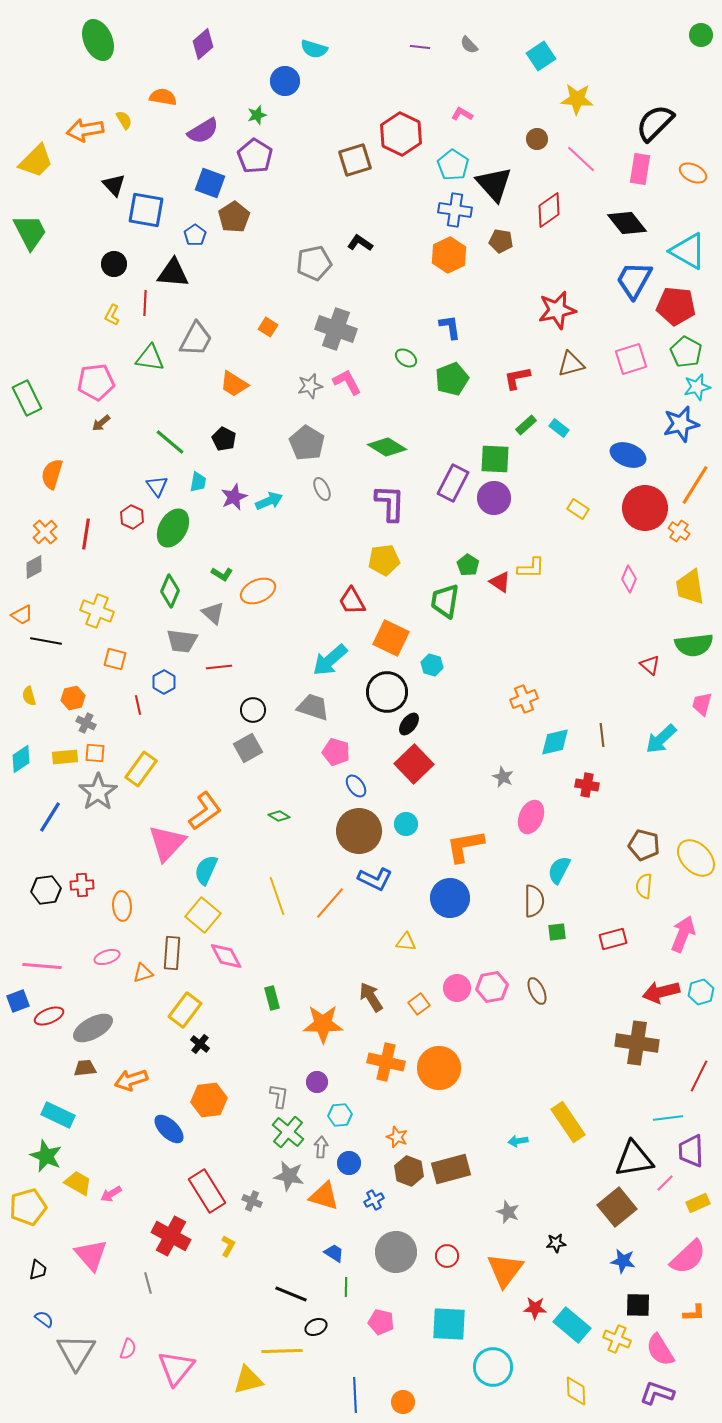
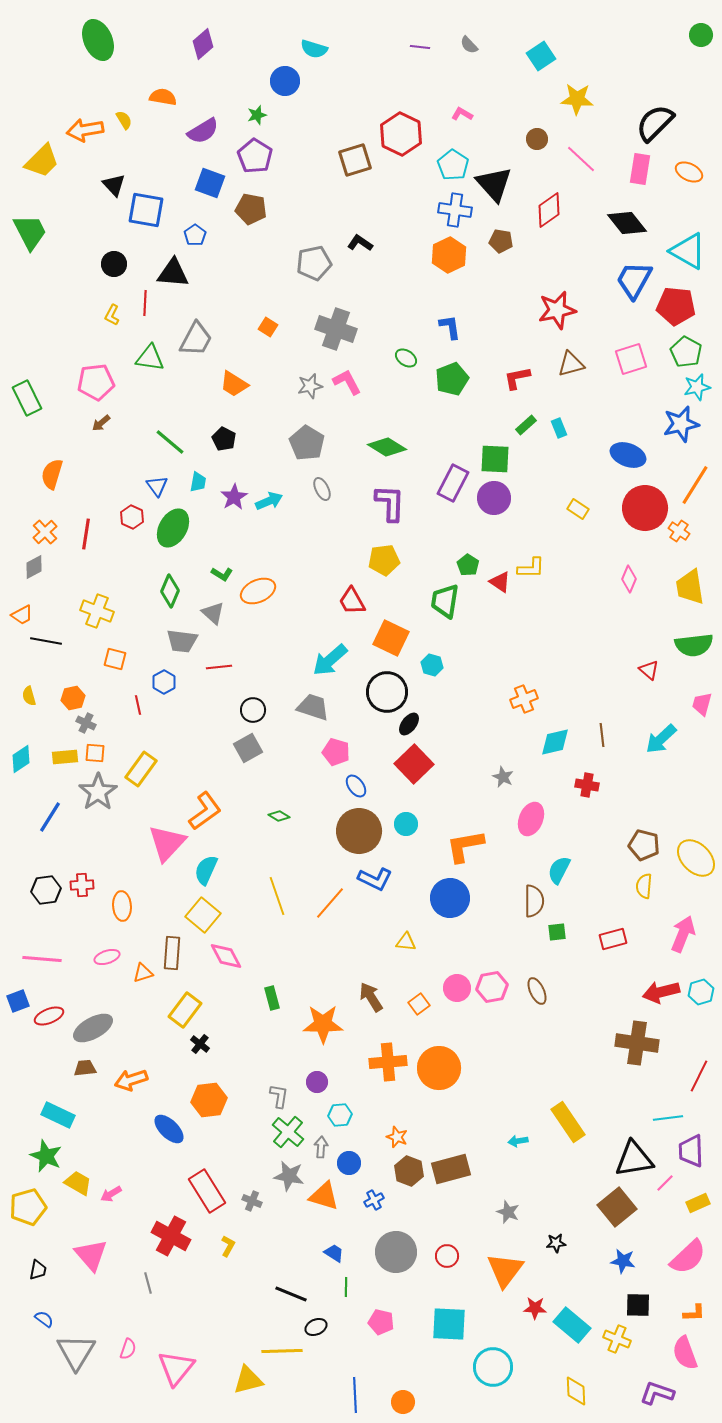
yellow trapezoid at (36, 161): moved 6 px right
orange ellipse at (693, 173): moved 4 px left, 1 px up
brown pentagon at (234, 217): moved 17 px right, 8 px up; rotated 28 degrees counterclockwise
cyan rectangle at (559, 428): rotated 30 degrees clockwise
purple star at (234, 497): rotated 8 degrees counterclockwise
red triangle at (650, 665): moved 1 px left, 5 px down
pink ellipse at (531, 817): moved 2 px down
pink line at (42, 966): moved 7 px up
orange cross at (386, 1062): moved 2 px right; rotated 18 degrees counterclockwise
pink semicircle at (660, 1350): moved 25 px right, 3 px down; rotated 12 degrees clockwise
